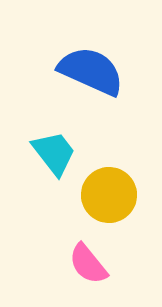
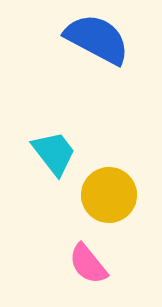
blue semicircle: moved 6 px right, 32 px up; rotated 4 degrees clockwise
